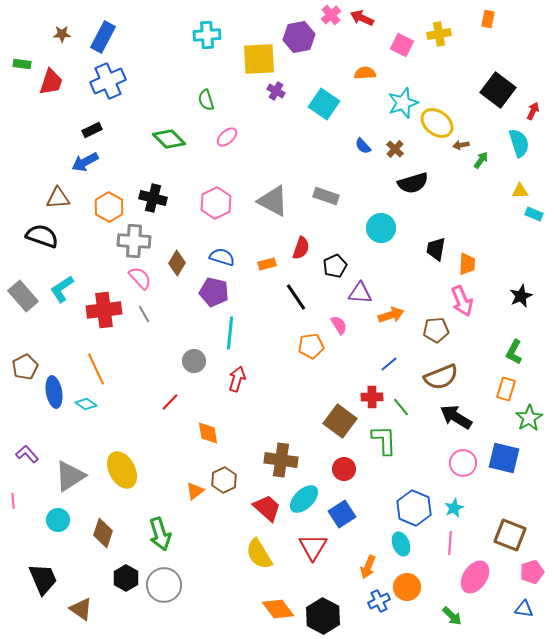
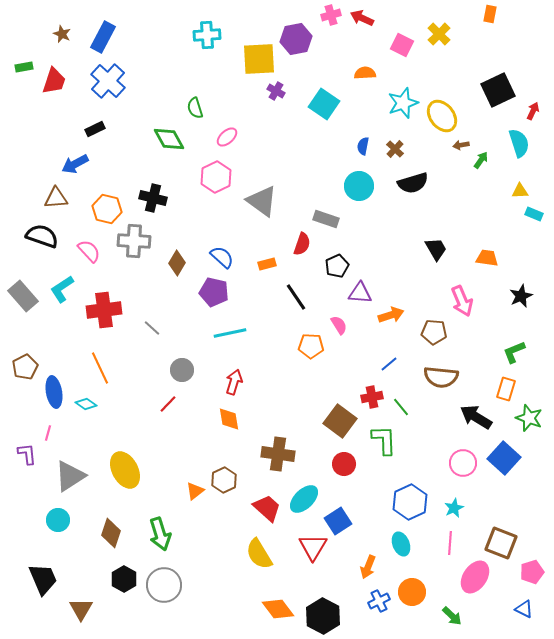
pink cross at (331, 15): rotated 24 degrees clockwise
orange rectangle at (488, 19): moved 2 px right, 5 px up
brown star at (62, 34): rotated 24 degrees clockwise
yellow cross at (439, 34): rotated 35 degrees counterclockwise
purple hexagon at (299, 37): moved 3 px left, 2 px down
green rectangle at (22, 64): moved 2 px right, 3 px down; rotated 18 degrees counterclockwise
blue cross at (108, 81): rotated 24 degrees counterclockwise
red trapezoid at (51, 82): moved 3 px right, 1 px up
black square at (498, 90): rotated 28 degrees clockwise
green semicircle at (206, 100): moved 11 px left, 8 px down
yellow ellipse at (437, 123): moved 5 px right, 7 px up; rotated 16 degrees clockwise
black rectangle at (92, 130): moved 3 px right, 1 px up
green diamond at (169, 139): rotated 16 degrees clockwise
blue semicircle at (363, 146): rotated 54 degrees clockwise
blue arrow at (85, 162): moved 10 px left, 2 px down
gray rectangle at (326, 196): moved 23 px down
brown triangle at (58, 198): moved 2 px left
gray triangle at (273, 201): moved 11 px left; rotated 8 degrees clockwise
pink hexagon at (216, 203): moved 26 px up
orange hexagon at (109, 207): moved 2 px left, 2 px down; rotated 16 degrees counterclockwise
cyan circle at (381, 228): moved 22 px left, 42 px up
red semicircle at (301, 248): moved 1 px right, 4 px up
black trapezoid at (436, 249): rotated 140 degrees clockwise
blue semicircle at (222, 257): rotated 25 degrees clockwise
orange trapezoid at (467, 264): moved 20 px right, 6 px up; rotated 85 degrees counterclockwise
black pentagon at (335, 266): moved 2 px right
pink semicircle at (140, 278): moved 51 px left, 27 px up
gray line at (144, 314): moved 8 px right, 14 px down; rotated 18 degrees counterclockwise
brown pentagon at (436, 330): moved 2 px left, 2 px down; rotated 10 degrees clockwise
cyan line at (230, 333): rotated 72 degrees clockwise
orange pentagon at (311, 346): rotated 10 degrees clockwise
green L-shape at (514, 352): rotated 40 degrees clockwise
gray circle at (194, 361): moved 12 px left, 9 px down
orange line at (96, 369): moved 4 px right, 1 px up
brown semicircle at (441, 377): rotated 28 degrees clockwise
red arrow at (237, 379): moved 3 px left, 3 px down
red cross at (372, 397): rotated 10 degrees counterclockwise
red line at (170, 402): moved 2 px left, 2 px down
black arrow at (456, 417): moved 20 px right
green star at (529, 418): rotated 20 degrees counterclockwise
orange diamond at (208, 433): moved 21 px right, 14 px up
purple L-shape at (27, 454): rotated 35 degrees clockwise
blue square at (504, 458): rotated 28 degrees clockwise
brown cross at (281, 460): moved 3 px left, 6 px up
red circle at (344, 469): moved 5 px up
yellow ellipse at (122, 470): moved 3 px right
pink line at (13, 501): moved 35 px right, 68 px up; rotated 21 degrees clockwise
blue hexagon at (414, 508): moved 4 px left, 6 px up; rotated 12 degrees clockwise
blue square at (342, 514): moved 4 px left, 7 px down
brown diamond at (103, 533): moved 8 px right
brown square at (510, 535): moved 9 px left, 8 px down
black hexagon at (126, 578): moved 2 px left, 1 px down
orange circle at (407, 587): moved 5 px right, 5 px down
brown triangle at (81, 609): rotated 25 degrees clockwise
blue triangle at (524, 609): rotated 18 degrees clockwise
